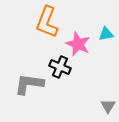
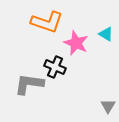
orange L-shape: rotated 92 degrees counterclockwise
cyan triangle: rotated 42 degrees clockwise
pink star: moved 2 px left, 1 px up
black cross: moved 5 px left
